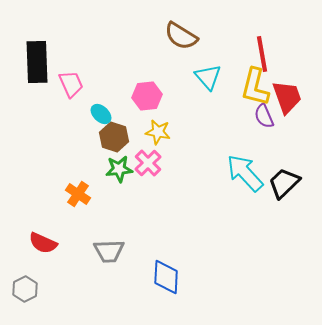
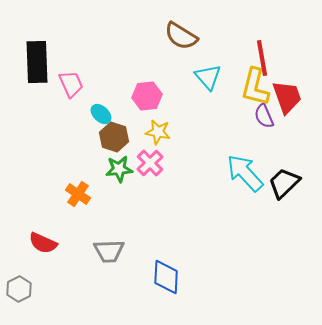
red line: moved 4 px down
pink cross: moved 2 px right
gray hexagon: moved 6 px left
